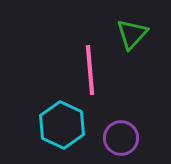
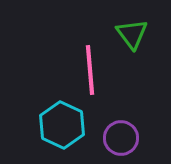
green triangle: rotated 20 degrees counterclockwise
